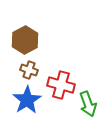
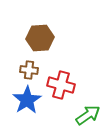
brown hexagon: moved 15 px right, 2 px up; rotated 24 degrees clockwise
brown cross: rotated 12 degrees counterclockwise
green arrow: moved 11 px down; rotated 105 degrees counterclockwise
